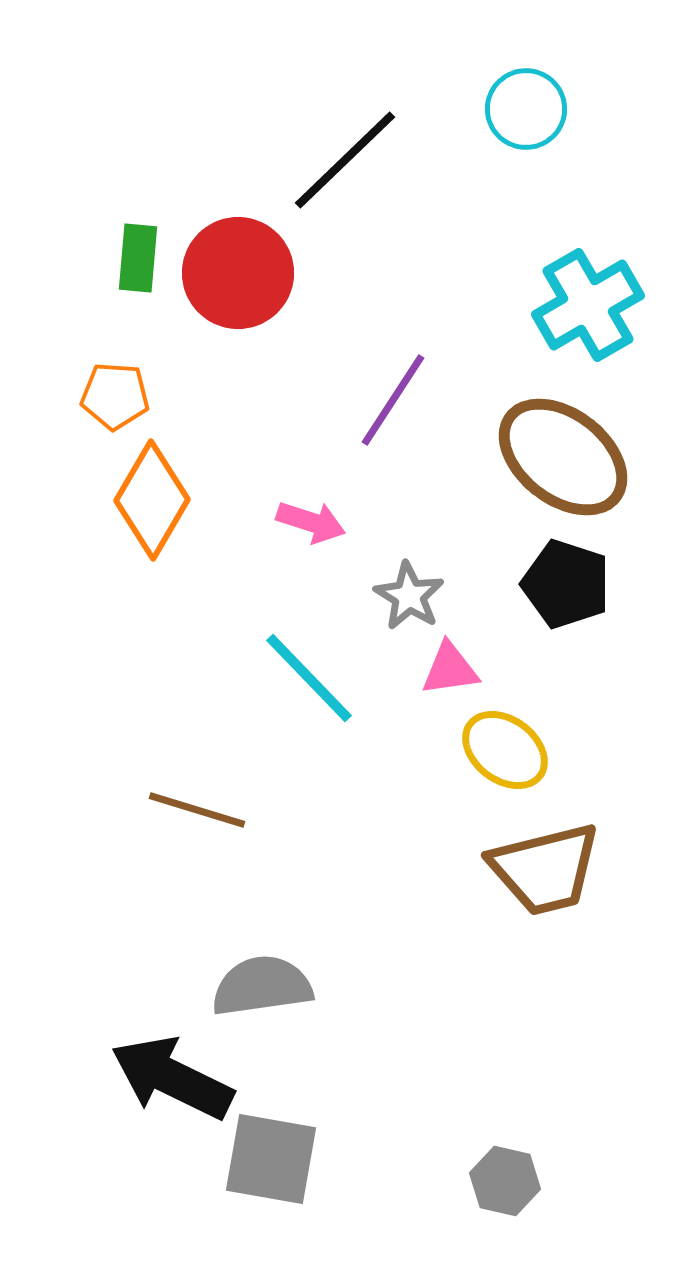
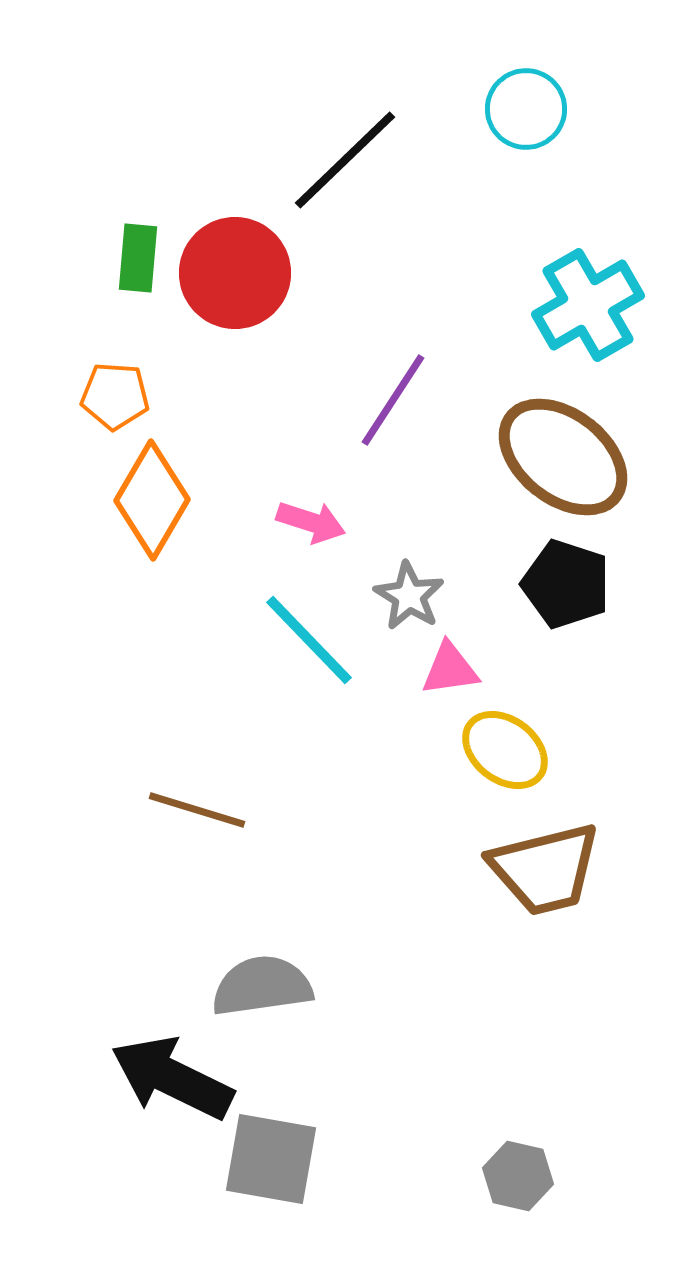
red circle: moved 3 px left
cyan line: moved 38 px up
gray hexagon: moved 13 px right, 5 px up
